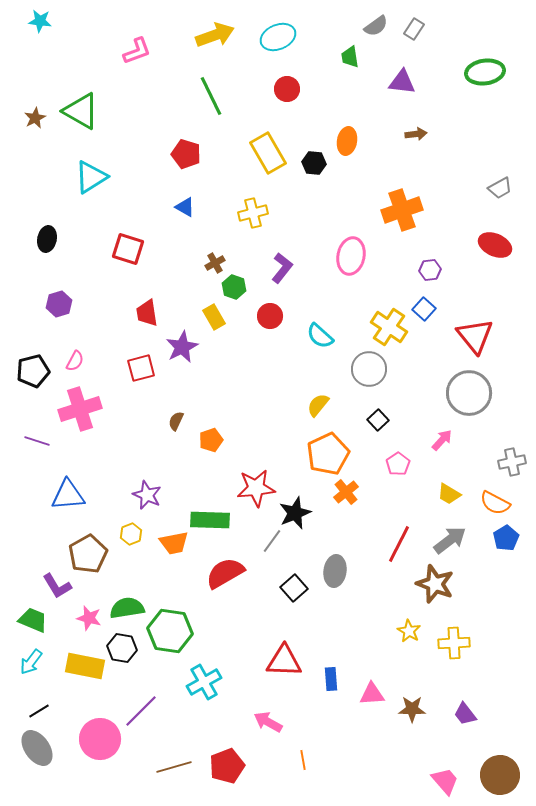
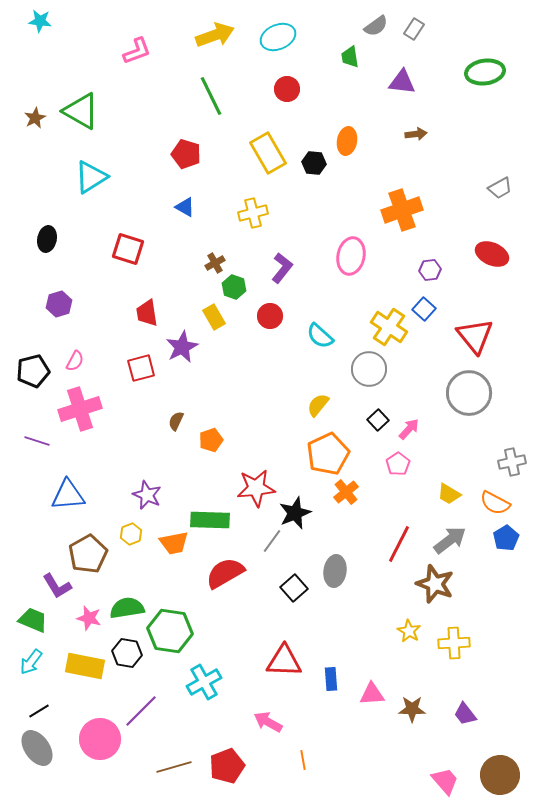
red ellipse at (495, 245): moved 3 px left, 9 px down
pink arrow at (442, 440): moved 33 px left, 11 px up
black hexagon at (122, 648): moved 5 px right, 5 px down
